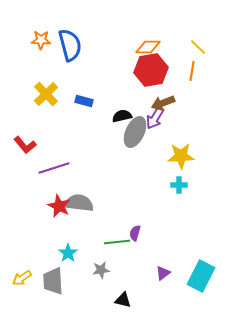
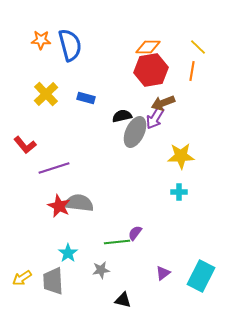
blue rectangle: moved 2 px right, 3 px up
cyan cross: moved 7 px down
purple semicircle: rotated 21 degrees clockwise
